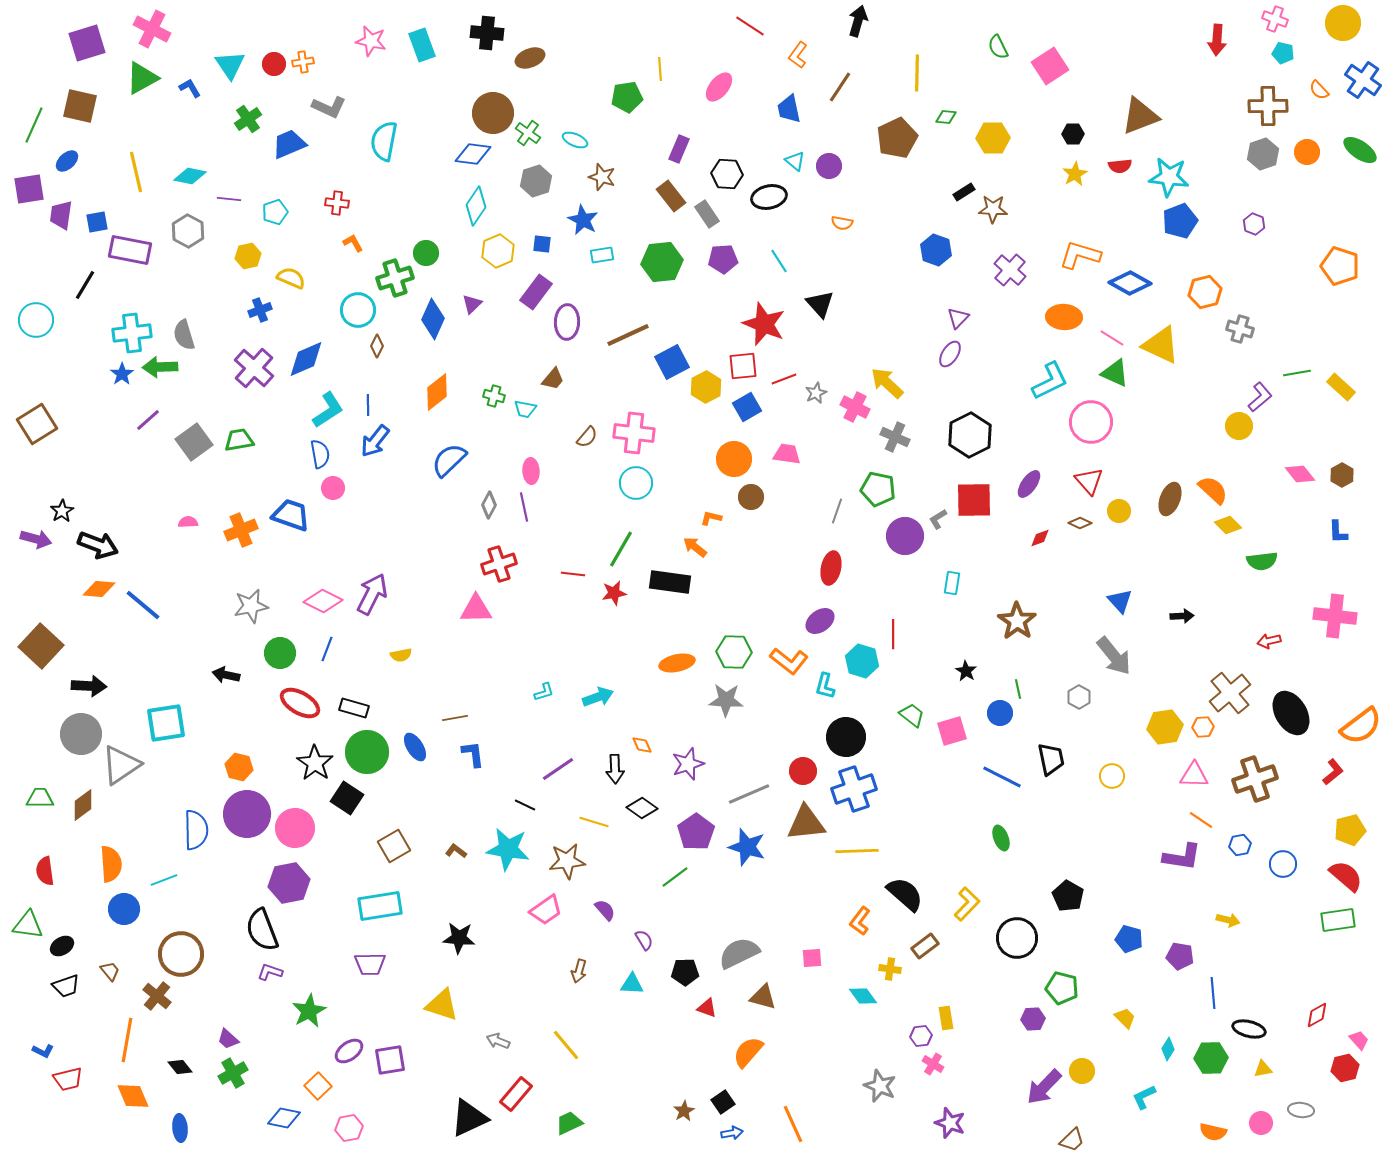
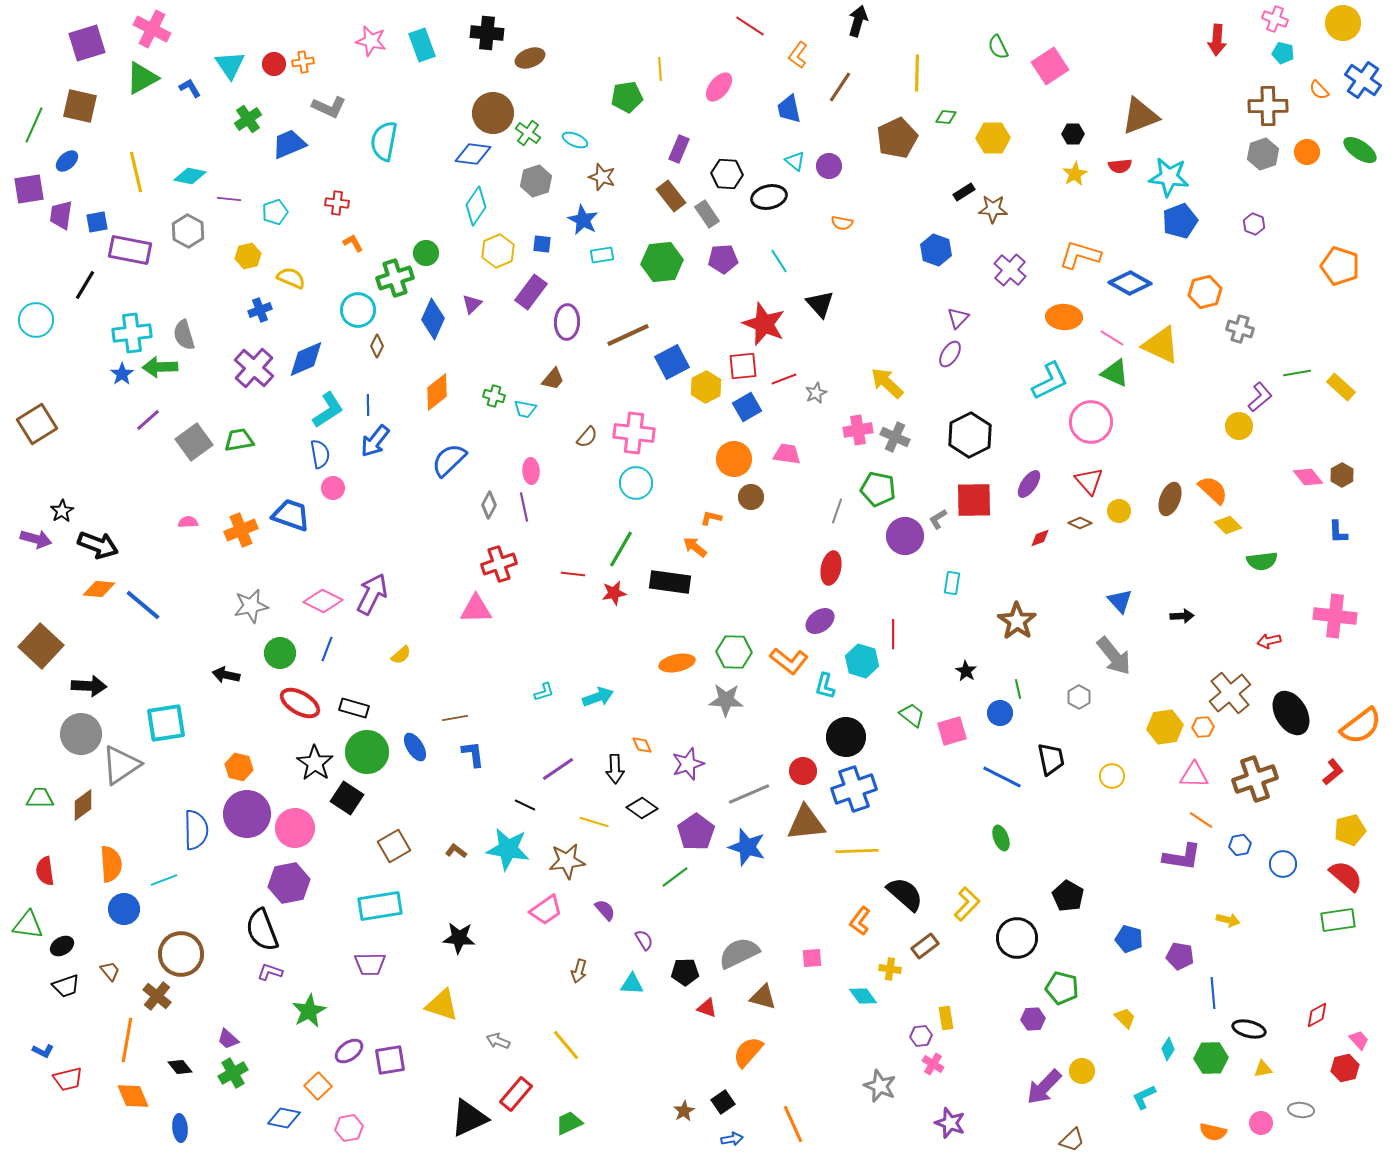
purple rectangle at (536, 292): moved 5 px left
pink cross at (855, 407): moved 3 px right, 23 px down; rotated 36 degrees counterclockwise
pink diamond at (1300, 474): moved 8 px right, 3 px down
yellow semicircle at (401, 655): rotated 30 degrees counterclockwise
blue arrow at (732, 1133): moved 6 px down
